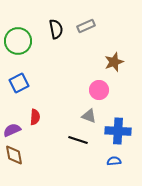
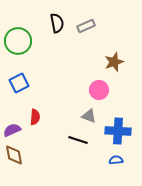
black semicircle: moved 1 px right, 6 px up
blue semicircle: moved 2 px right, 1 px up
